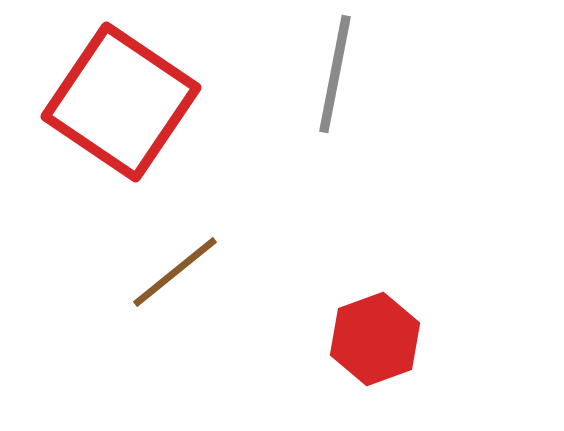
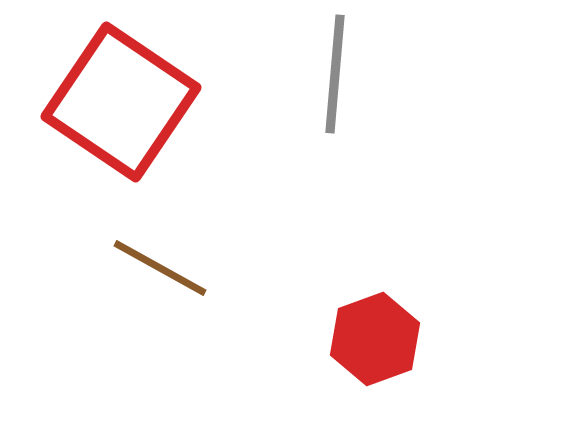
gray line: rotated 6 degrees counterclockwise
brown line: moved 15 px left, 4 px up; rotated 68 degrees clockwise
